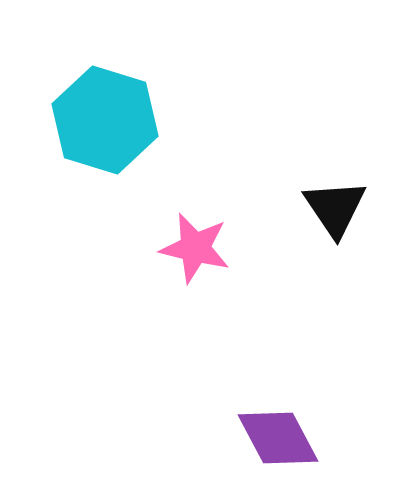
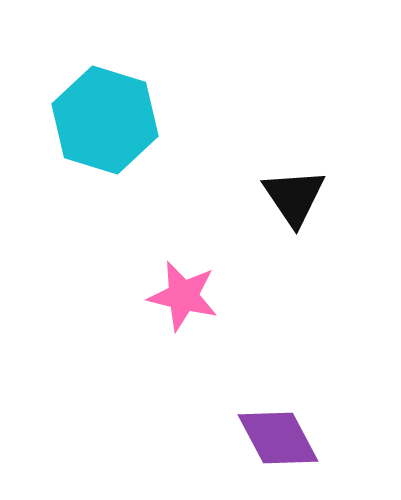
black triangle: moved 41 px left, 11 px up
pink star: moved 12 px left, 48 px down
